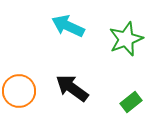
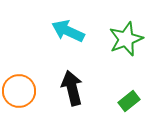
cyan arrow: moved 5 px down
black arrow: rotated 40 degrees clockwise
green rectangle: moved 2 px left, 1 px up
